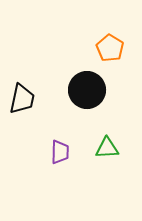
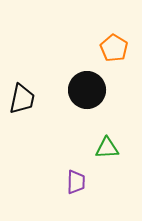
orange pentagon: moved 4 px right
purple trapezoid: moved 16 px right, 30 px down
